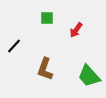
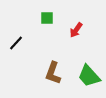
black line: moved 2 px right, 3 px up
brown L-shape: moved 8 px right, 4 px down
